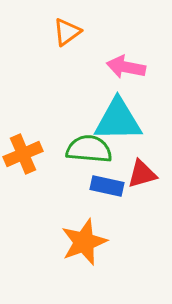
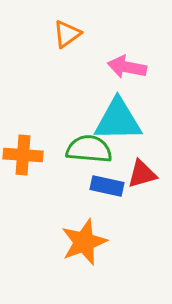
orange triangle: moved 2 px down
pink arrow: moved 1 px right
orange cross: moved 1 px down; rotated 27 degrees clockwise
